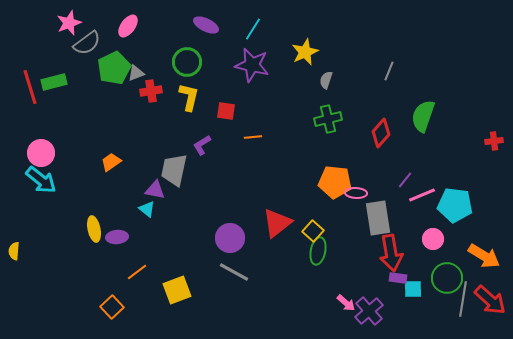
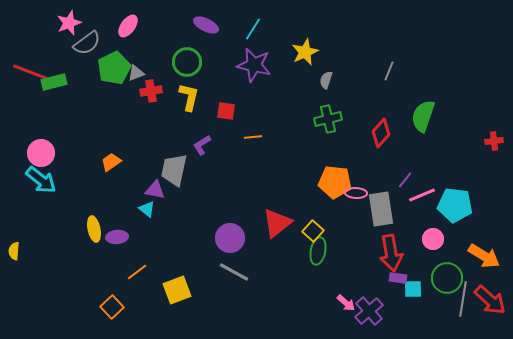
purple star at (252, 65): moved 2 px right
red line at (30, 87): moved 15 px up; rotated 52 degrees counterclockwise
gray rectangle at (378, 218): moved 3 px right, 9 px up
